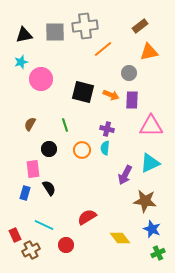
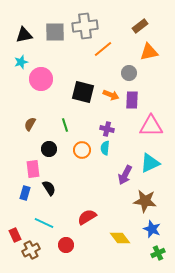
cyan line: moved 2 px up
